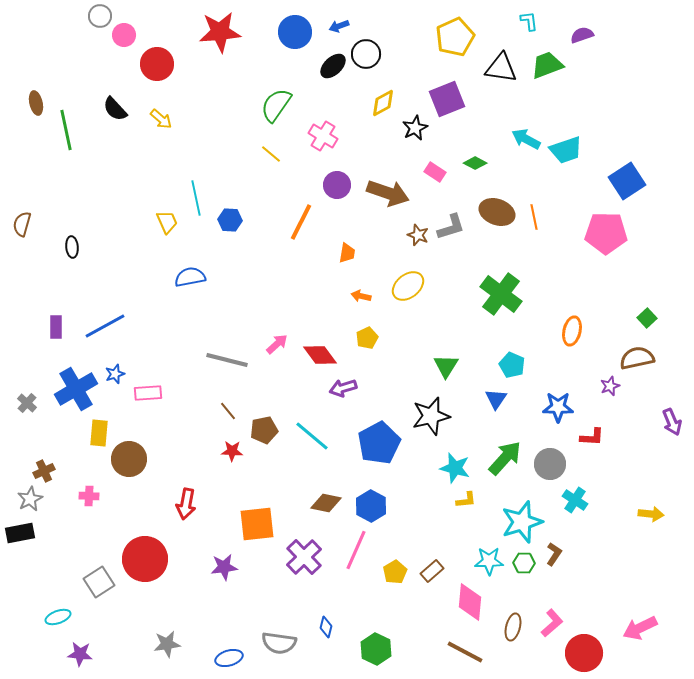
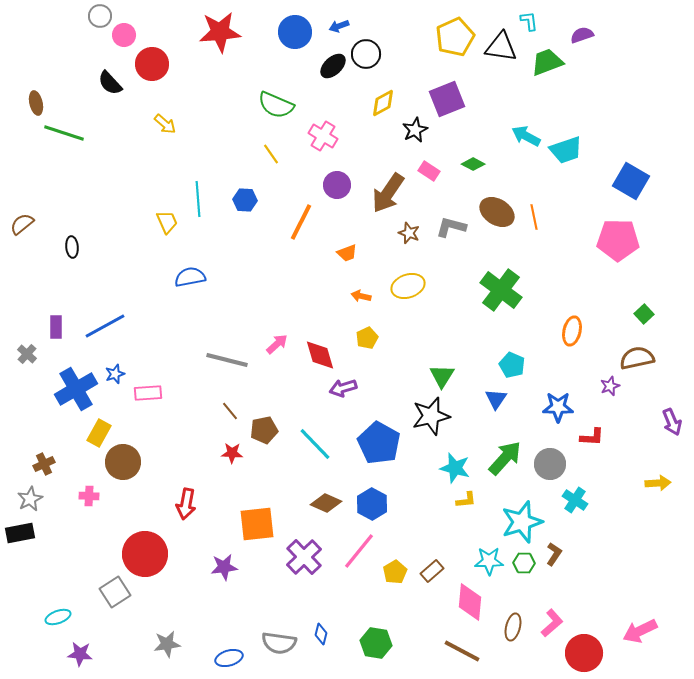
red circle at (157, 64): moved 5 px left
green trapezoid at (547, 65): moved 3 px up
black triangle at (501, 68): moved 21 px up
green semicircle at (276, 105): rotated 102 degrees counterclockwise
black semicircle at (115, 109): moved 5 px left, 26 px up
yellow arrow at (161, 119): moved 4 px right, 5 px down
black star at (415, 128): moved 2 px down
green line at (66, 130): moved 2 px left, 3 px down; rotated 60 degrees counterclockwise
cyan arrow at (526, 139): moved 3 px up
yellow line at (271, 154): rotated 15 degrees clockwise
green diamond at (475, 163): moved 2 px left, 1 px down
pink rectangle at (435, 172): moved 6 px left, 1 px up
blue square at (627, 181): moved 4 px right; rotated 27 degrees counterclockwise
brown arrow at (388, 193): rotated 105 degrees clockwise
cyan line at (196, 198): moved 2 px right, 1 px down; rotated 8 degrees clockwise
brown ellipse at (497, 212): rotated 12 degrees clockwise
blue hexagon at (230, 220): moved 15 px right, 20 px up
brown semicircle at (22, 224): rotated 35 degrees clockwise
gray L-shape at (451, 227): rotated 148 degrees counterclockwise
pink pentagon at (606, 233): moved 12 px right, 7 px down
brown star at (418, 235): moved 9 px left, 2 px up
orange trapezoid at (347, 253): rotated 60 degrees clockwise
yellow ellipse at (408, 286): rotated 20 degrees clockwise
green cross at (501, 294): moved 4 px up
green square at (647, 318): moved 3 px left, 4 px up
red diamond at (320, 355): rotated 20 degrees clockwise
green triangle at (446, 366): moved 4 px left, 10 px down
gray cross at (27, 403): moved 49 px up
brown line at (228, 411): moved 2 px right
yellow rectangle at (99, 433): rotated 24 degrees clockwise
cyan line at (312, 436): moved 3 px right, 8 px down; rotated 6 degrees clockwise
blue pentagon at (379, 443): rotated 15 degrees counterclockwise
red star at (232, 451): moved 2 px down
brown circle at (129, 459): moved 6 px left, 3 px down
brown cross at (44, 471): moved 7 px up
brown diamond at (326, 503): rotated 12 degrees clockwise
blue hexagon at (371, 506): moved 1 px right, 2 px up
yellow arrow at (651, 514): moved 7 px right, 31 px up; rotated 10 degrees counterclockwise
pink line at (356, 550): moved 3 px right, 1 px down; rotated 15 degrees clockwise
red circle at (145, 559): moved 5 px up
gray square at (99, 582): moved 16 px right, 10 px down
blue diamond at (326, 627): moved 5 px left, 7 px down
pink arrow at (640, 628): moved 3 px down
green hexagon at (376, 649): moved 6 px up; rotated 16 degrees counterclockwise
brown line at (465, 652): moved 3 px left, 1 px up
